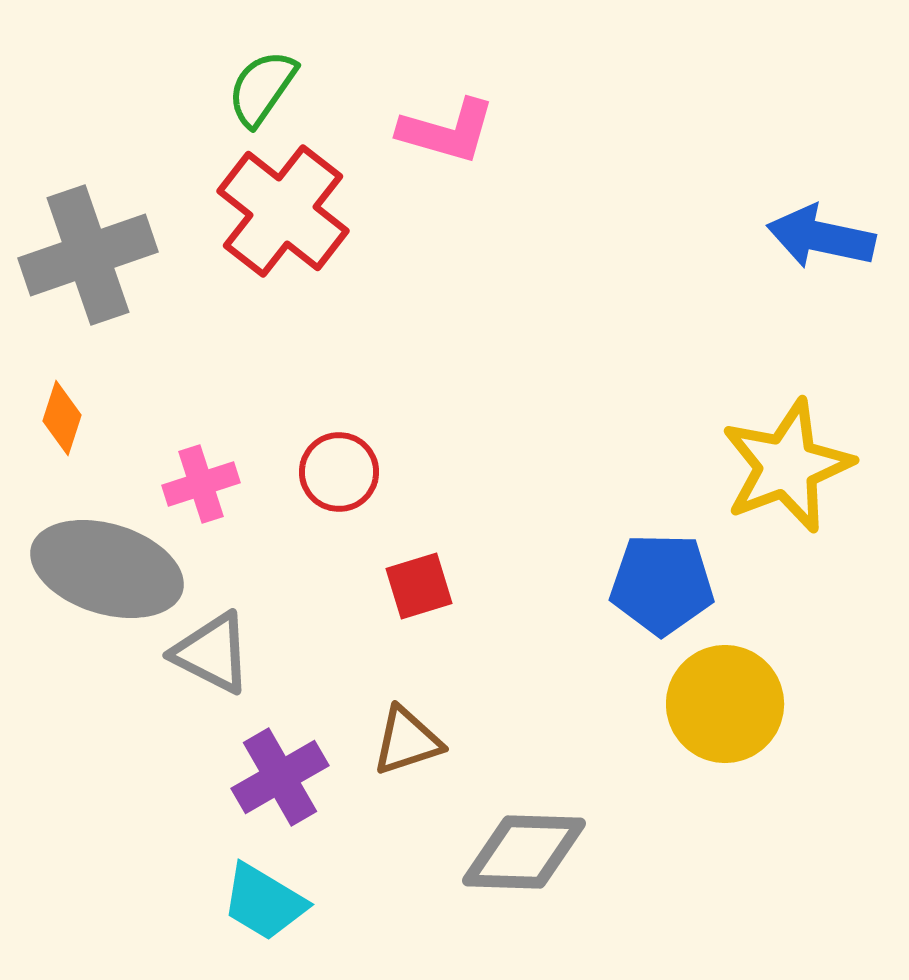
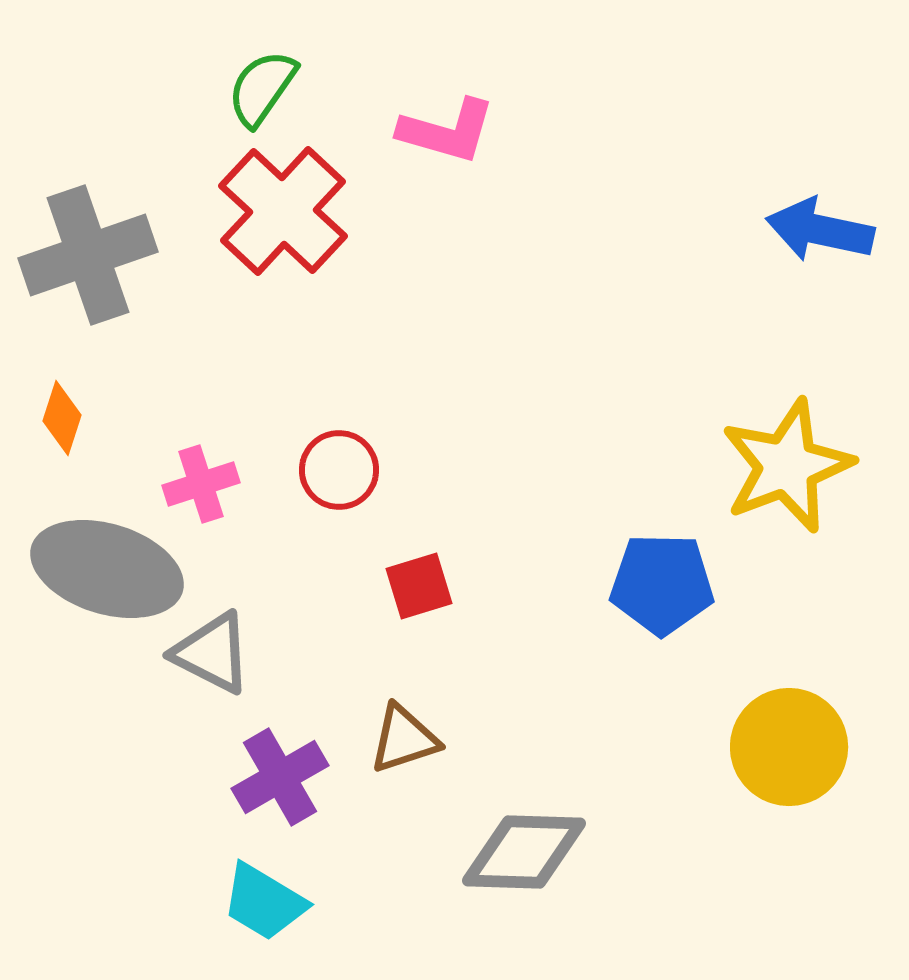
red cross: rotated 5 degrees clockwise
blue arrow: moved 1 px left, 7 px up
red circle: moved 2 px up
yellow circle: moved 64 px right, 43 px down
brown triangle: moved 3 px left, 2 px up
